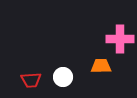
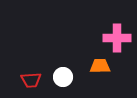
pink cross: moved 3 px left, 1 px up
orange trapezoid: moved 1 px left
